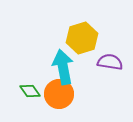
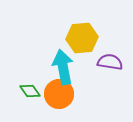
yellow hexagon: rotated 12 degrees clockwise
